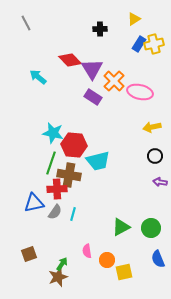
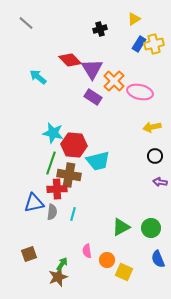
gray line: rotated 21 degrees counterclockwise
black cross: rotated 16 degrees counterclockwise
gray semicircle: moved 3 px left; rotated 28 degrees counterclockwise
yellow square: rotated 36 degrees clockwise
